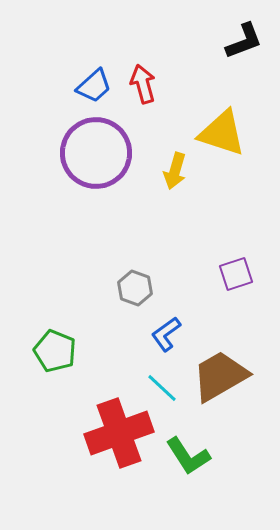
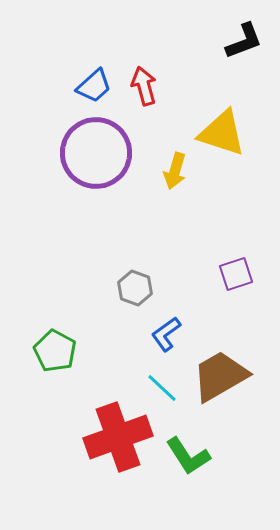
red arrow: moved 1 px right, 2 px down
green pentagon: rotated 6 degrees clockwise
red cross: moved 1 px left, 4 px down
